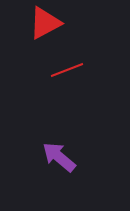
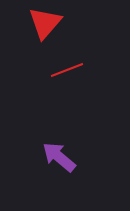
red triangle: rotated 21 degrees counterclockwise
